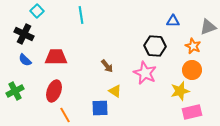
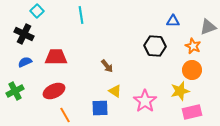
blue semicircle: moved 2 px down; rotated 112 degrees clockwise
pink star: moved 28 px down; rotated 10 degrees clockwise
red ellipse: rotated 45 degrees clockwise
